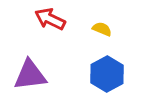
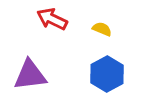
red arrow: moved 2 px right
